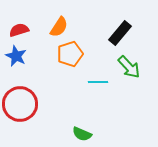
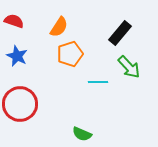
red semicircle: moved 5 px left, 9 px up; rotated 36 degrees clockwise
blue star: moved 1 px right
